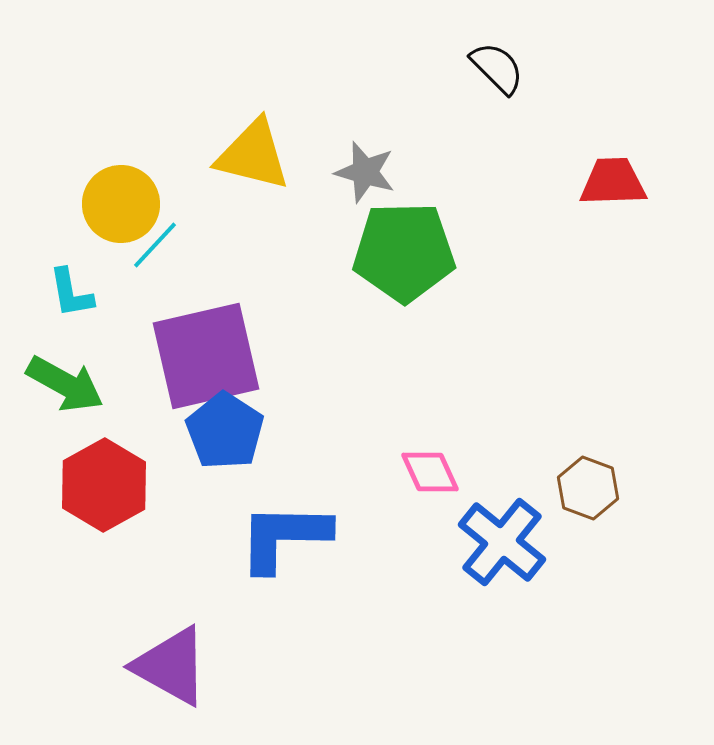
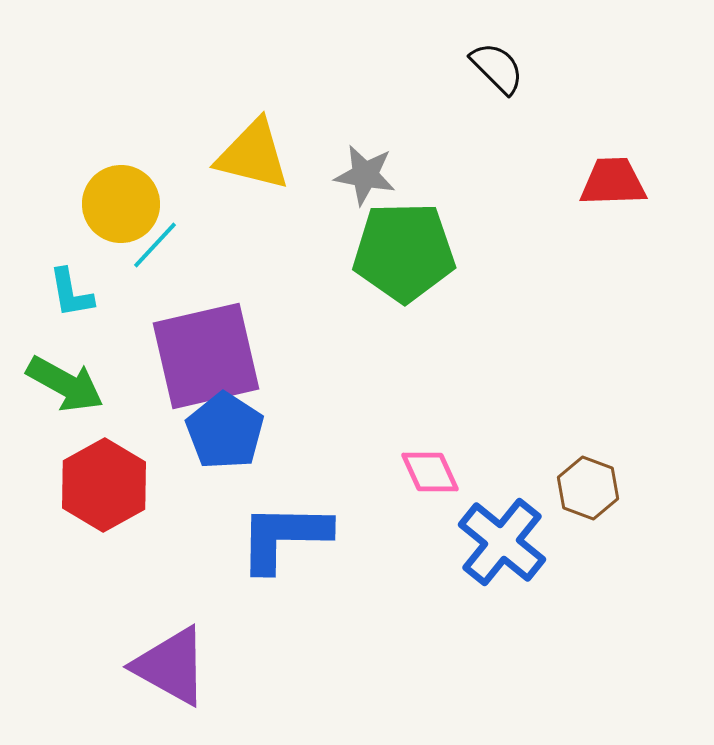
gray star: moved 3 px down; rotated 6 degrees counterclockwise
